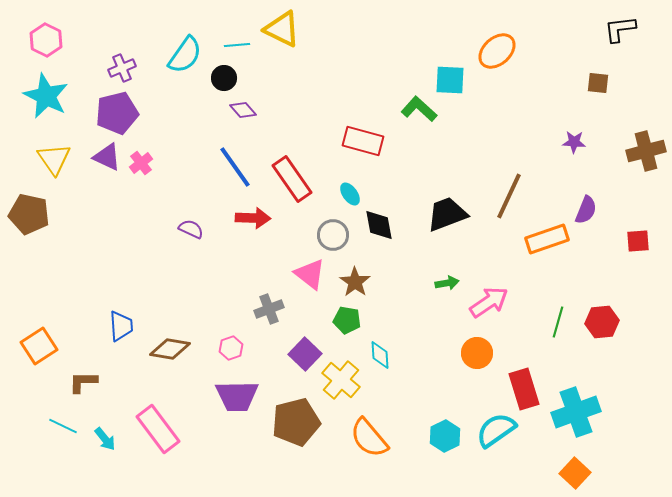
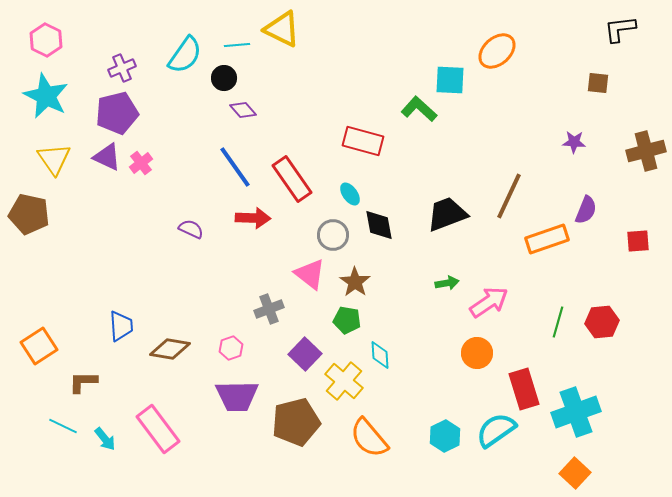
yellow cross at (341, 380): moved 3 px right, 1 px down
